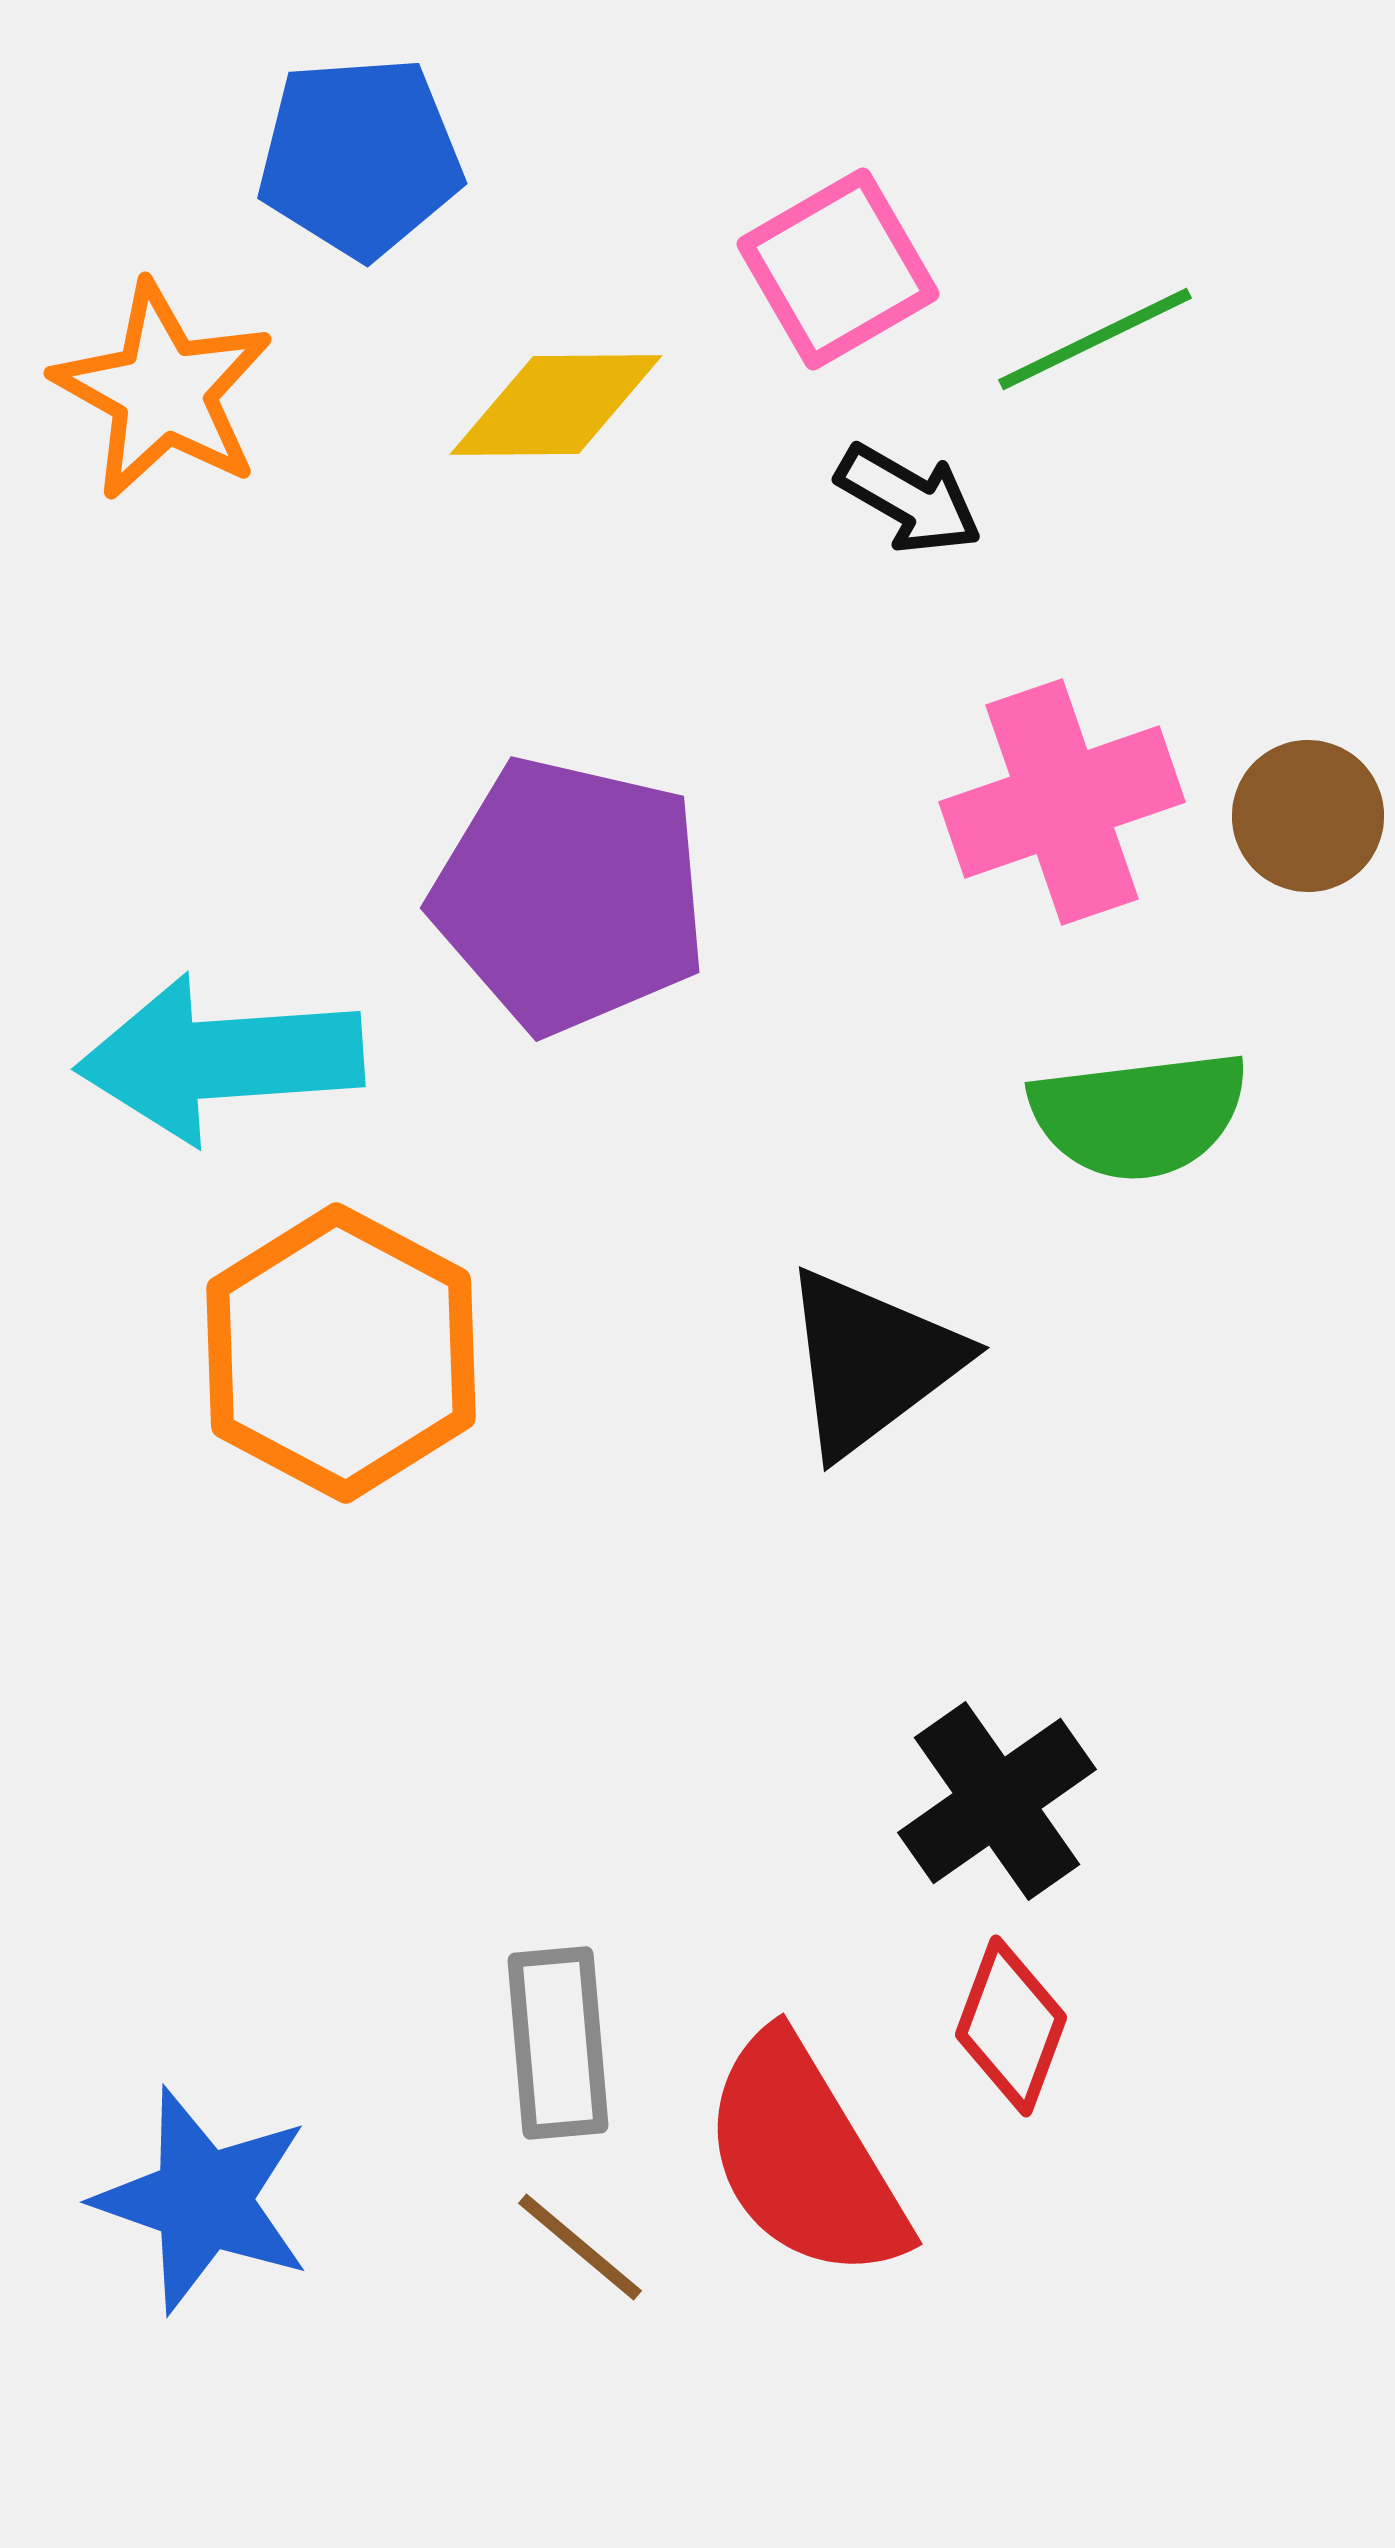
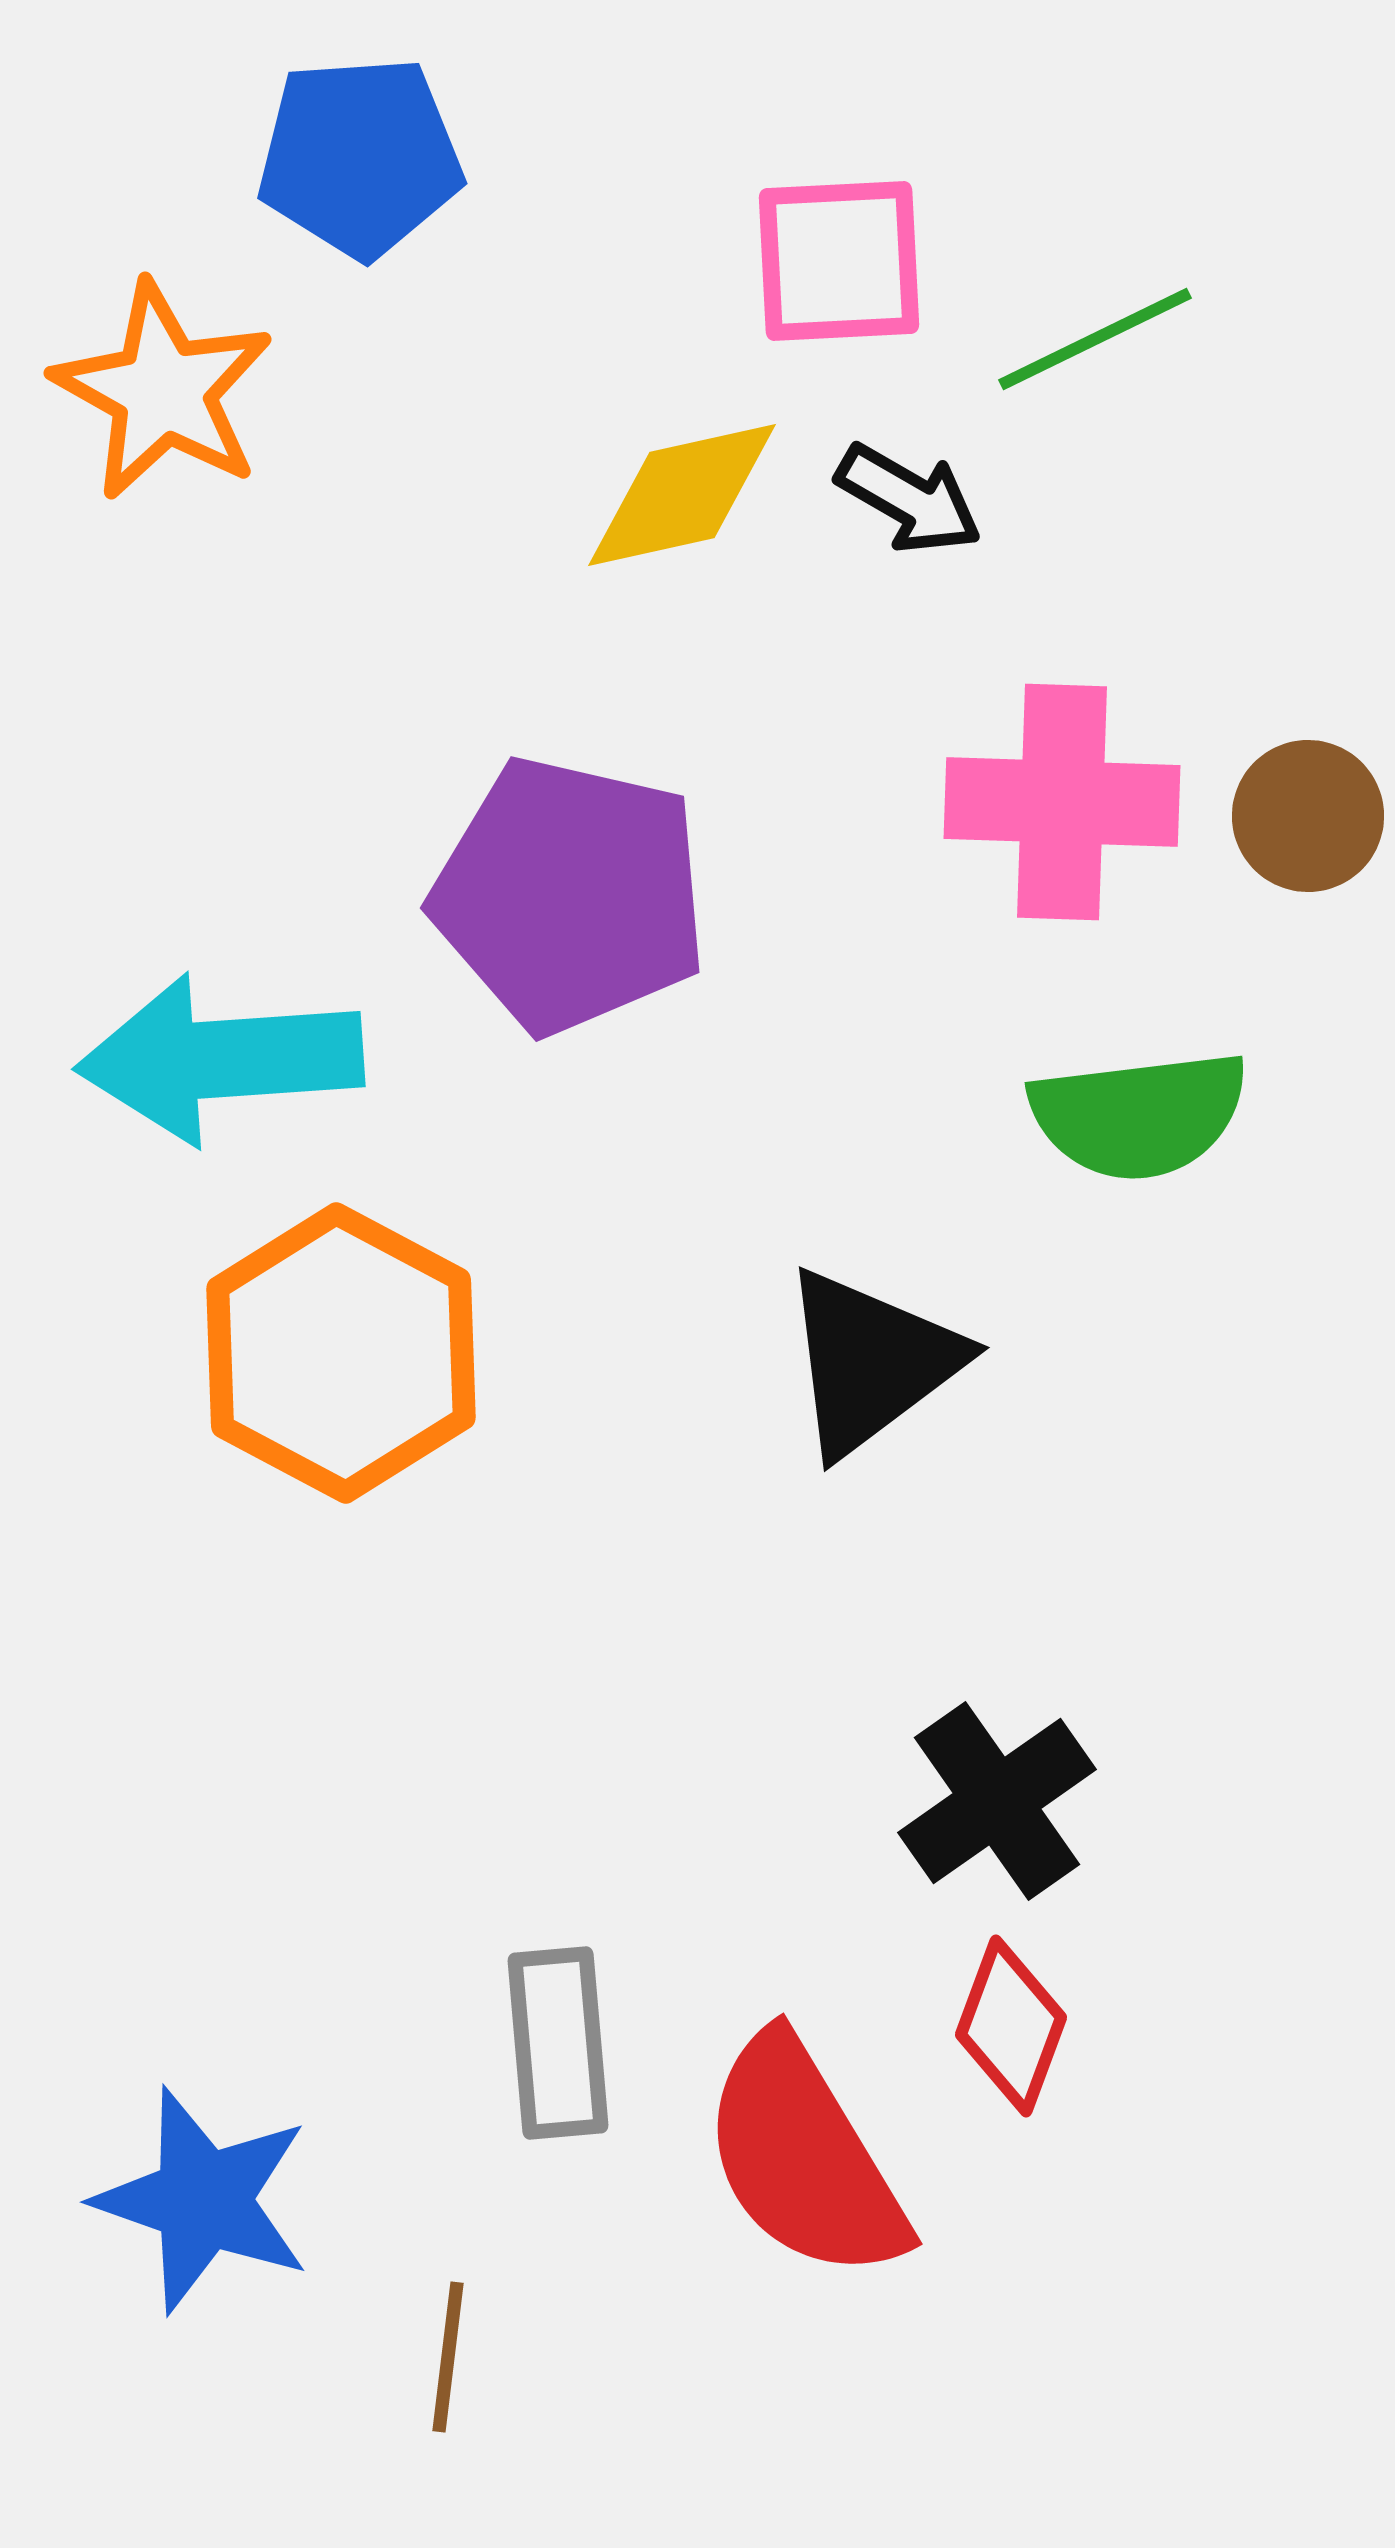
pink square: moved 1 px right, 8 px up; rotated 27 degrees clockwise
yellow diamond: moved 126 px right, 90 px down; rotated 12 degrees counterclockwise
pink cross: rotated 21 degrees clockwise
brown line: moved 132 px left, 110 px down; rotated 57 degrees clockwise
